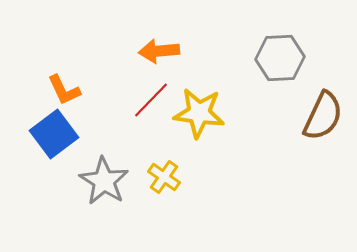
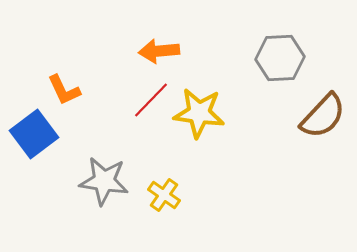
brown semicircle: rotated 18 degrees clockwise
blue square: moved 20 px left
yellow cross: moved 18 px down
gray star: rotated 24 degrees counterclockwise
